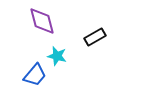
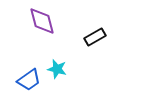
cyan star: moved 13 px down
blue trapezoid: moved 6 px left, 5 px down; rotated 15 degrees clockwise
